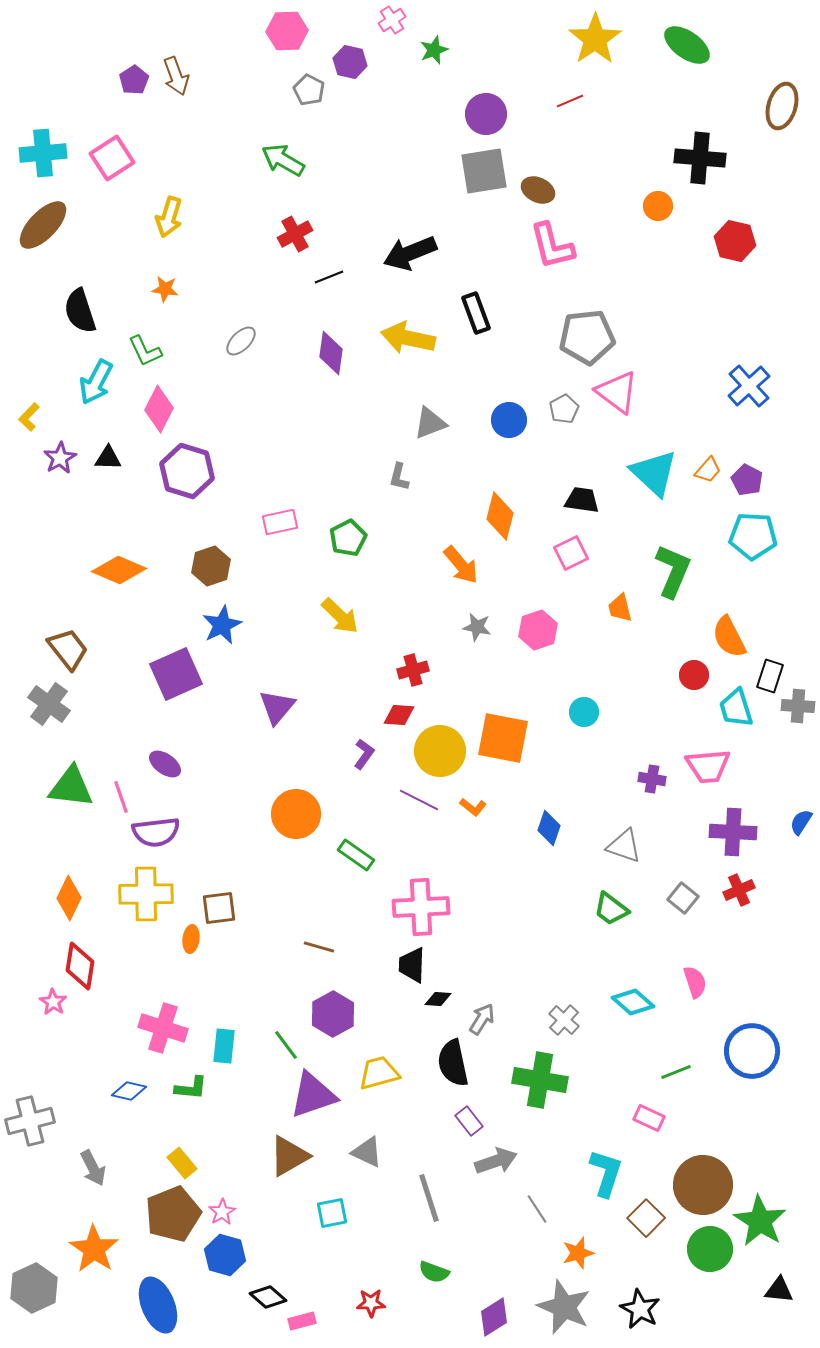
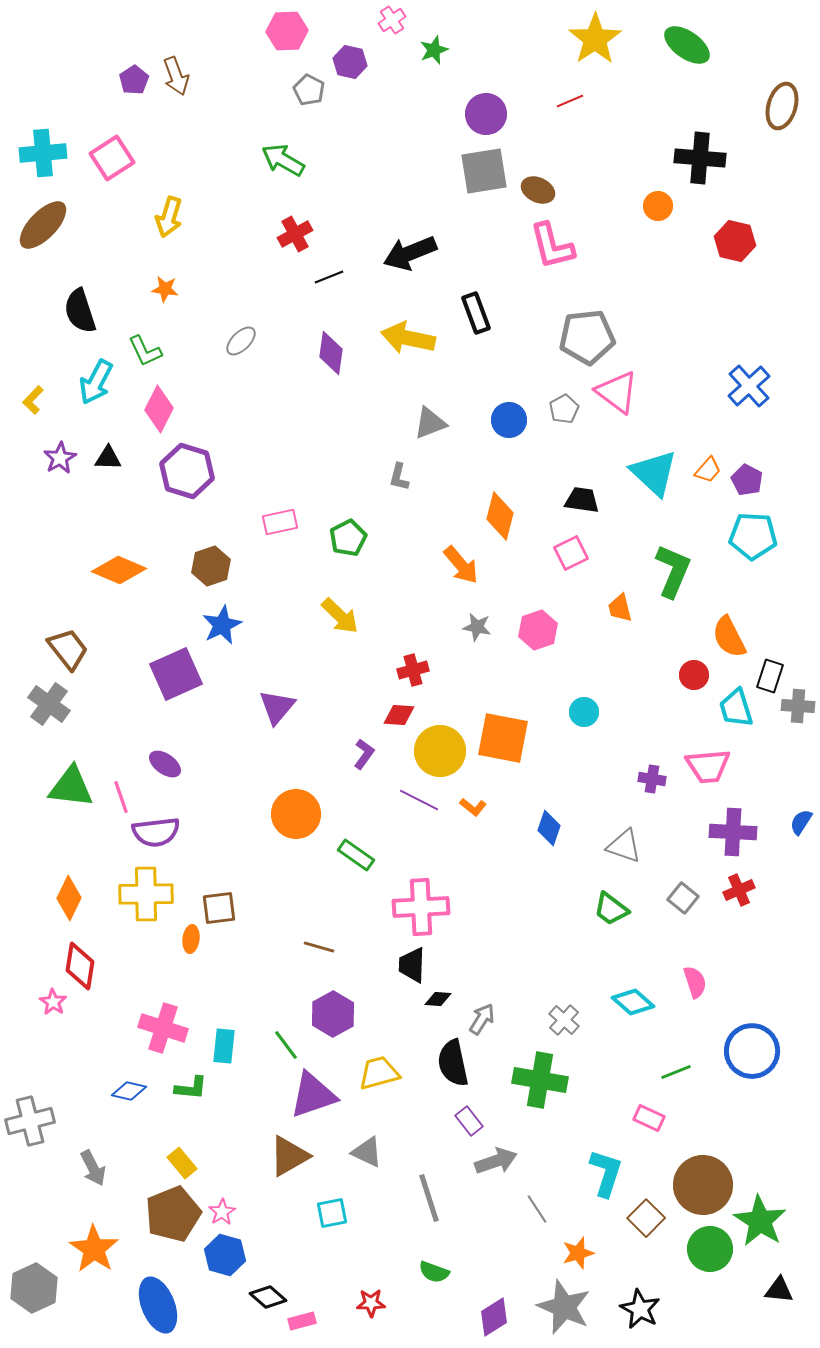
yellow L-shape at (29, 417): moved 4 px right, 17 px up
